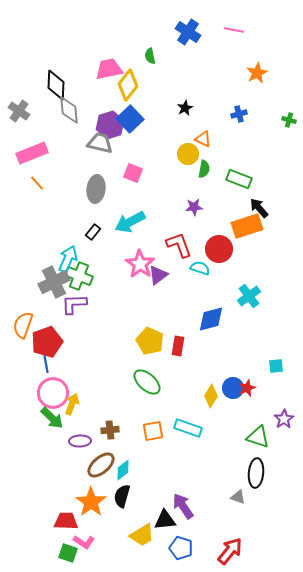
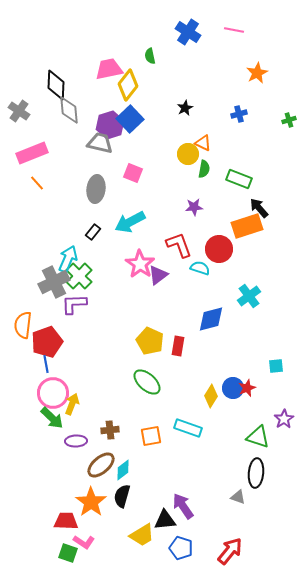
green cross at (289, 120): rotated 32 degrees counterclockwise
orange triangle at (203, 139): moved 4 px down
green cross at (79, 276): rotated 24 degrees clockwise
orange semicircle at (23, 325): rotated 12 degrees counterclockwise
orange square at (153, 431): moved 2 px left, 5 px down
purple ellipse at (80, 441): moved 4 px left
